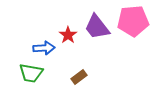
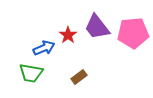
pink pentagon: moved 12 px down
blue arrow: rotated 20 degrees counterclockwise
